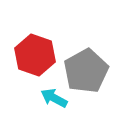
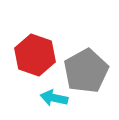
cyan arrow: rotated 16 degrees counterclockwise
